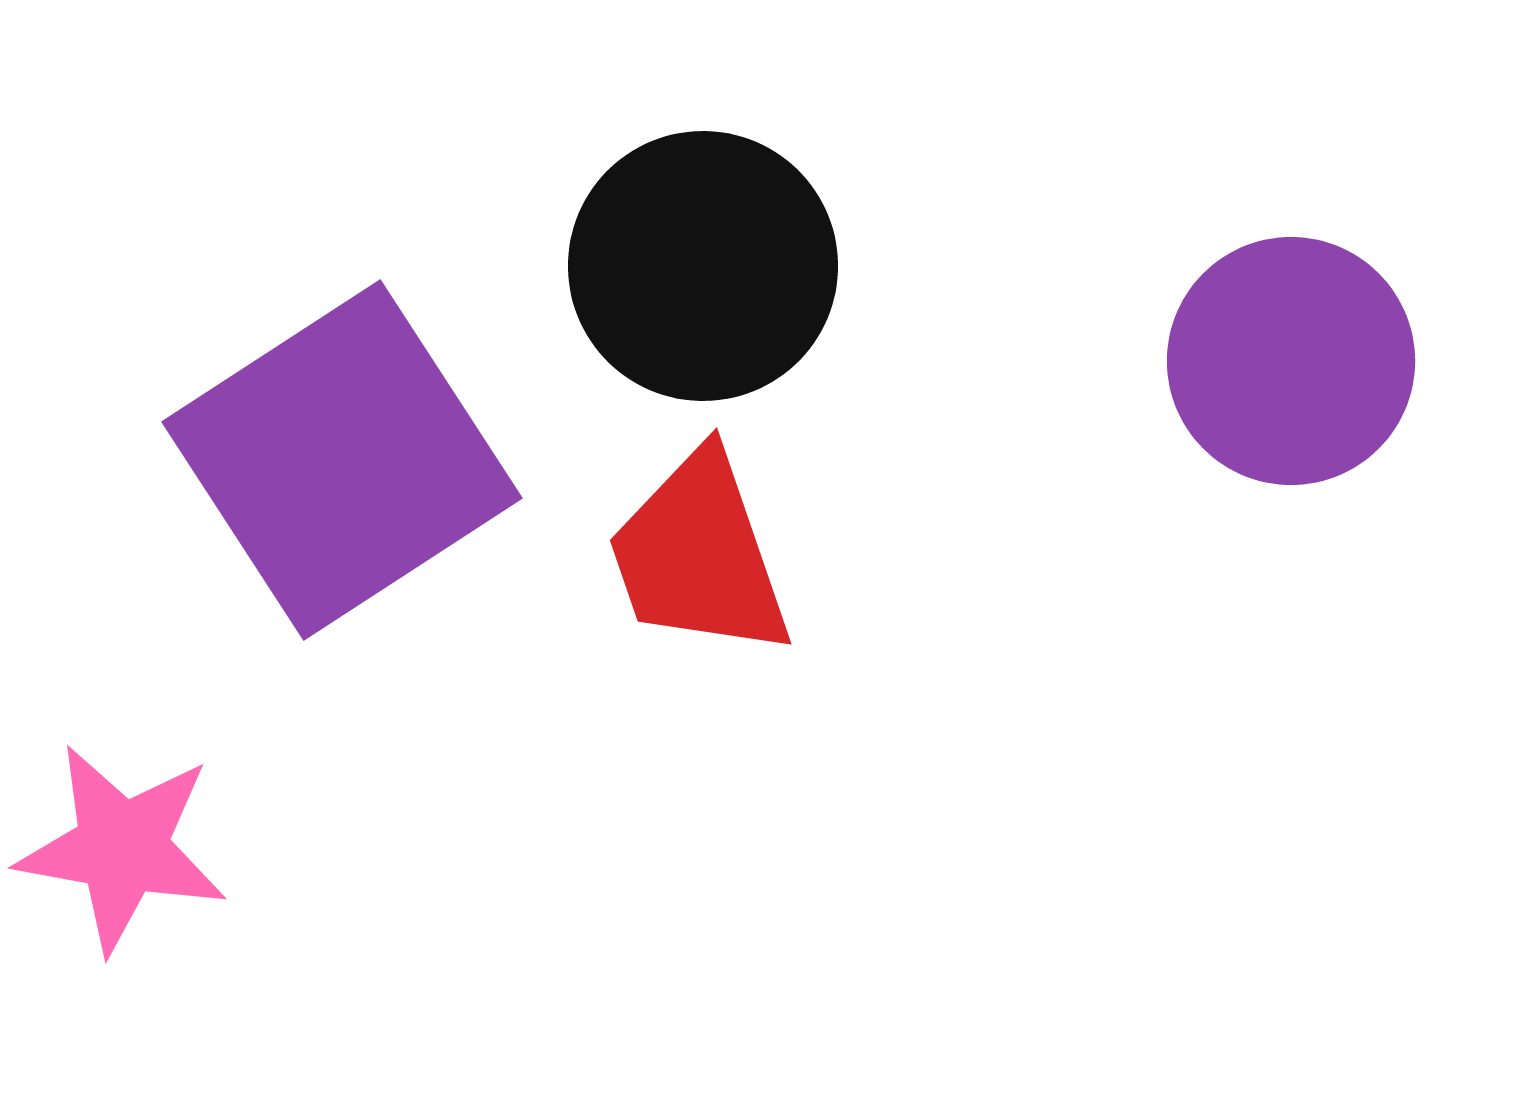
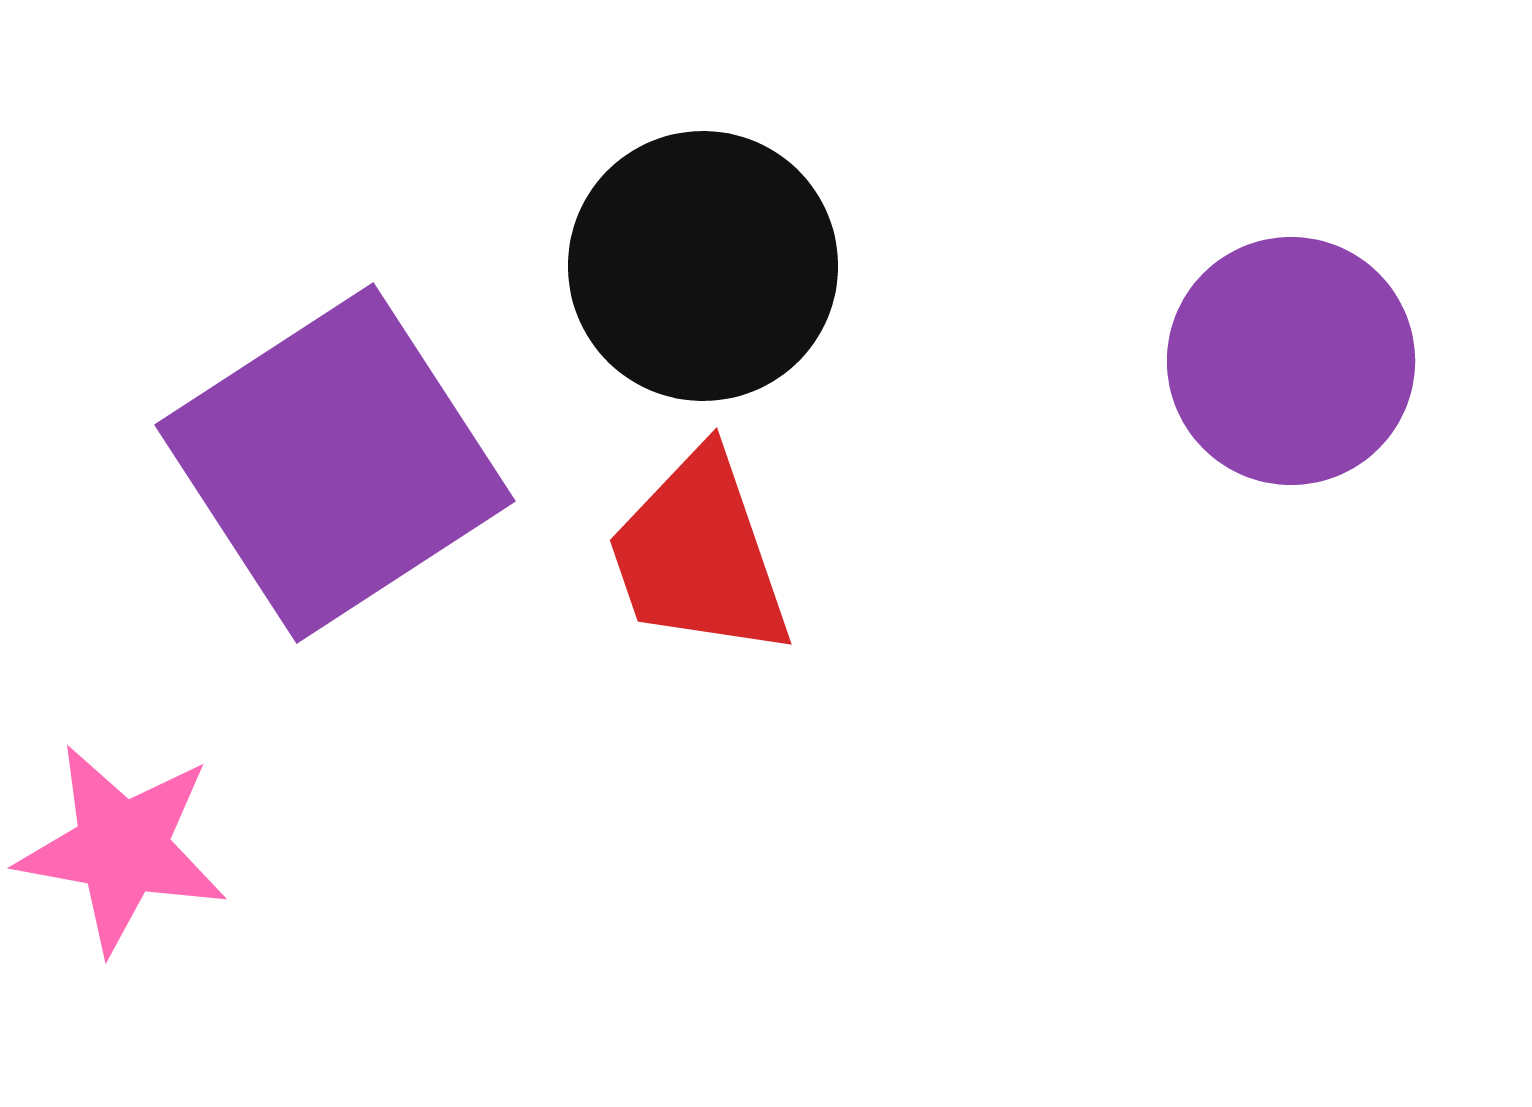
purple square: moved 7 px left, 3 px down
